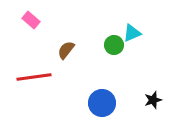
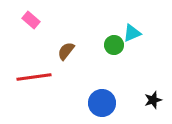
brown semicircle: moved 1 px down
